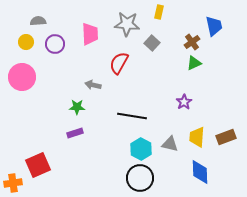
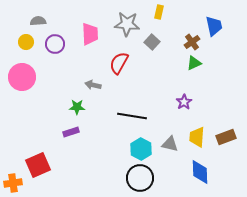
gray square: moved 1 px up
purple rectangle: moved 4 px left, 1 px up
